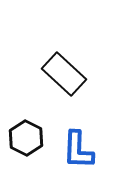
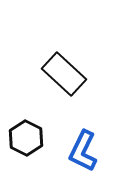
blue L-shape: moved 5 px right, 1 px down; rotated 24 degrees clockwise
